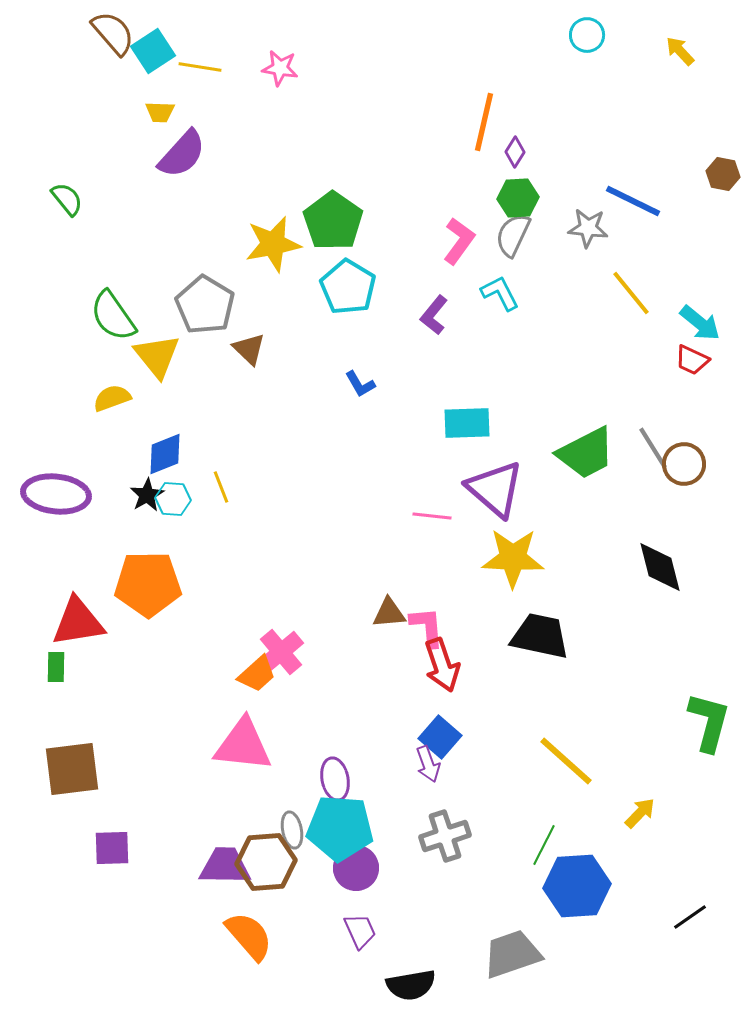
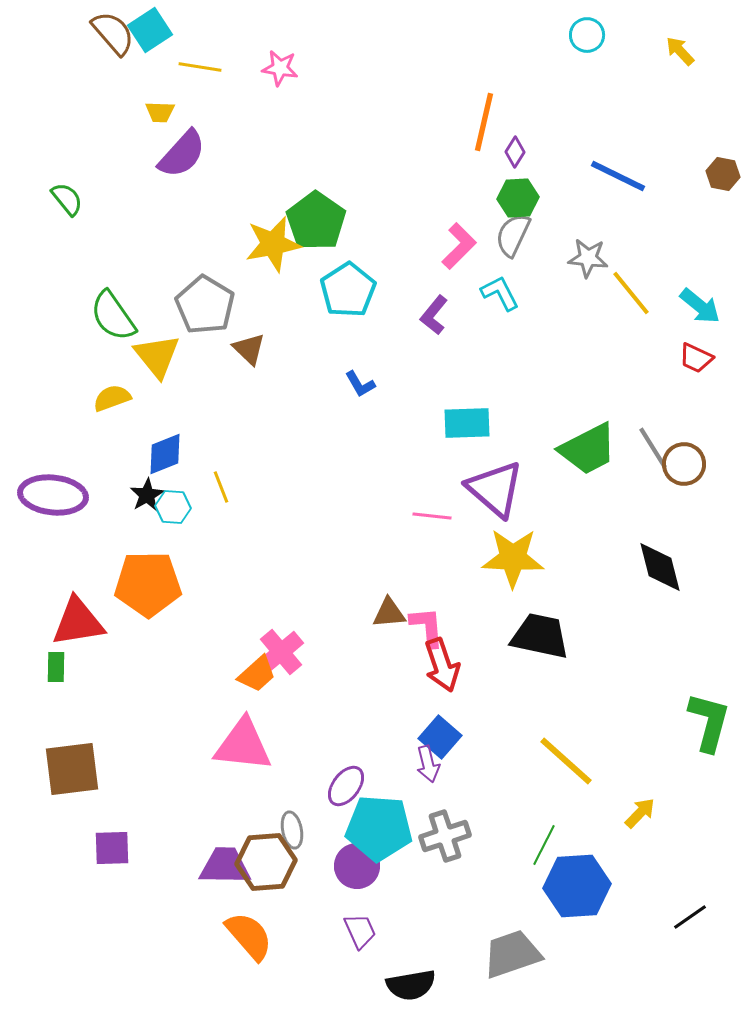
cyan square at (153, 51): moved 3 px left, 21 px up
blue line at (633, 201): moved 15 px left, 25 px up
green pentagon at (333, 221): moved 17 px left
gray star at (588, 228): moved 30 px down
pink L-shape at (459, 241): moved 5 px down; rotated 9 degrees clockwise
cyan pentagon at (348, 287): moved 3 px down; rotated 8 degrees clockwise
cyan arrow at (700, 323): moved 17 px up
red trapezoid at (692, 360): moved 4 px right, 2 px up
green trapezoid at (586, 453): moved 2 px right, 4 px up
purple ellipse at (56, 494): moved 3 px left, 1 px down
cyan hexagon at (173, 499): moved 8 px down
purple arrow at (428, 764): rotated 6 degrees clockwise
purple ellipse at (335, 779): moved 11 px right, 7 px down; rotated 48 degrees clockwise
cyan pentagon at (340, 828): moved 39 px right
purple circle at (356, 868): moved 1 px right, 2 px up
